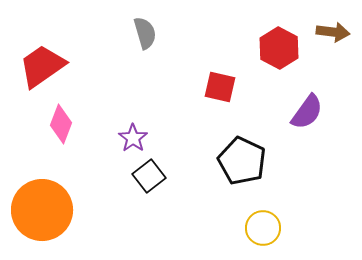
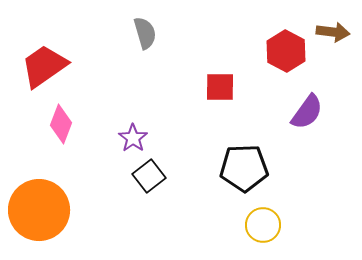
red hexagon: moved 7 px right, 3 px down
red trapezoid: moved 2 px right
red square: rotated 12 degrees counterclockwise
black pentagon: moved 2 px right, 7 px down; rotated 27 degrees counterclockwise
orange circle: moved 3 px left
yellow circle: moved 3 px up
